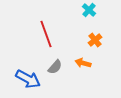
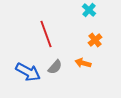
blue arrow: moved 7 px up
